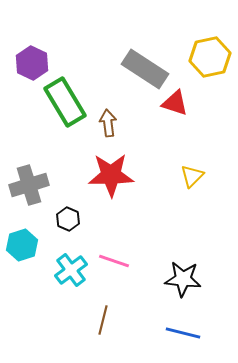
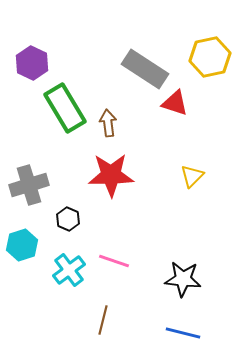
green rectangle: moved 6 px down
cyan cross: moved 2 px left
